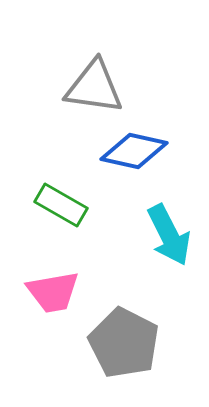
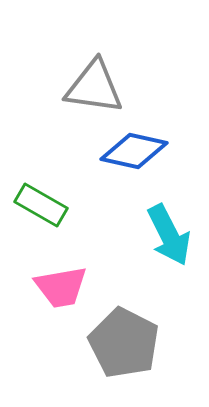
green rectangle: moved 20 px left
pink trapezoid: moved 8 px right, 5 px up
